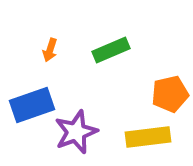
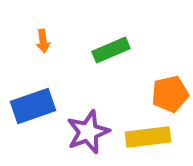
orange arrow: moved 7 px left, 9 px up; rotated 25 degrees counterclockwise
blue rectangle: moved 1 px right, 1 px down
purple star: moved 12 px right
